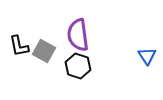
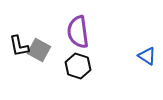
purple semicircle: moved 3 px up
gray square: moved 5 px left, 1 px up
blue triangle: rotated 24 degrees counterclockwise
